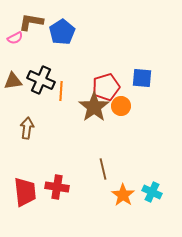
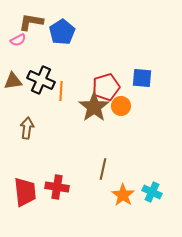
pink semicircle: moved 3 px right, 2 px down
brown line: rotated 25 degrees clockwise
